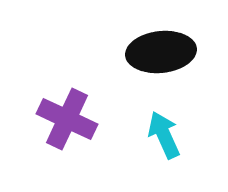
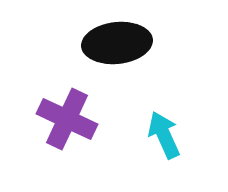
black ellipse: moved 44 px left, 9 px up
